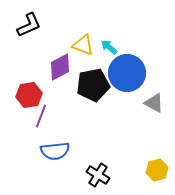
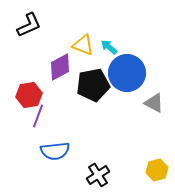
purple line: moved 3 px left
black cross: rotated 25 degrees clockwise
